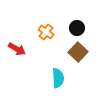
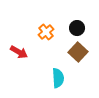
orange cross: rotated 14 degrees clockwise
red arrow: moved 2 px right, 3 px down
